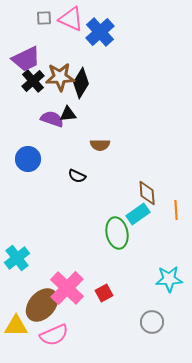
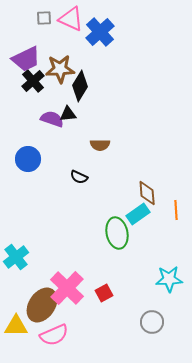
brown star: moved 8 px up
black diamond: moved 1 px left, 3 px down
black semicircle: moved 2 px right, 1 px down
cyan cross: moved 1 px left, 1 px up
brown ellipse: rotated 8 degrees counterclockwise
